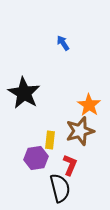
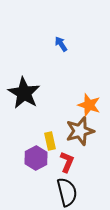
blue arrow: moved 2 px left, 1 px down
orange star: rotated 15 degrees counterclockwise
yellow rectangle: moved 1 px down; rotated 18 degrees counterclockwise
purple hexagon: rotated 20 degrees counterclockwise
red L-shape: moved 3 px left, 3 px up
black semicircle: moved 7 px right, 4 px down
